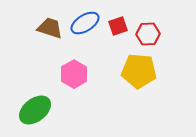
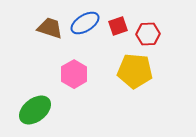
yellow pentagon: moved 4 px left
